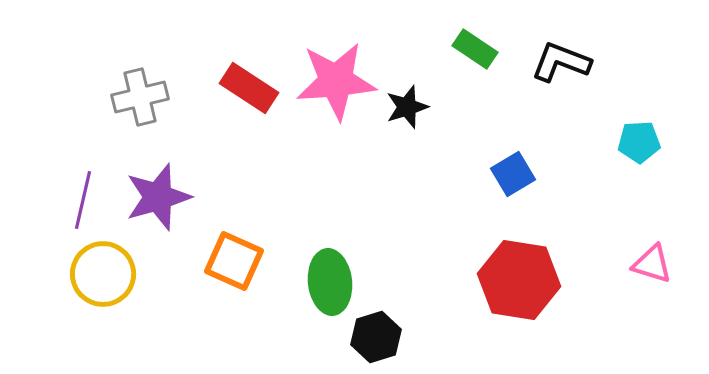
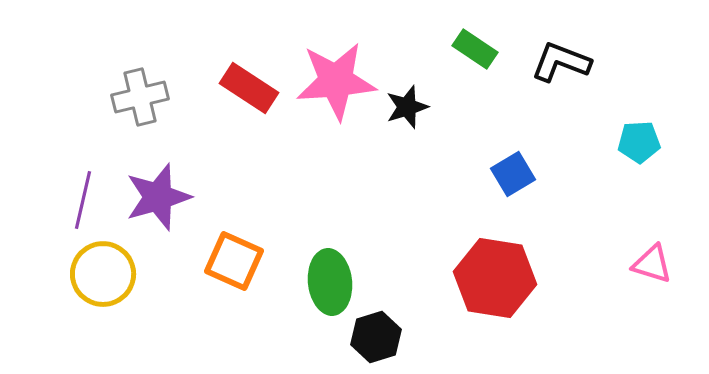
red hexagon: moved 24 px left, 2 px up
